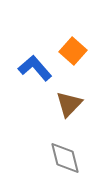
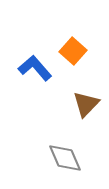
brown triangle: moved 17 px right
gray diamond: rotated 9 degrees counterclockwise
